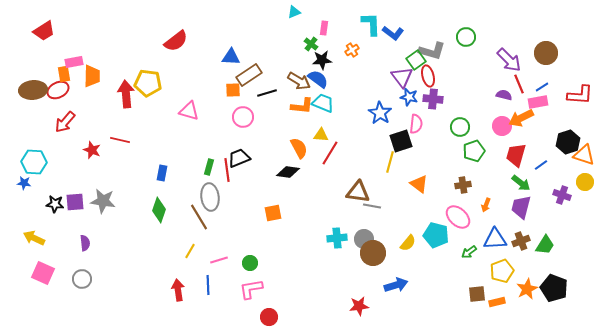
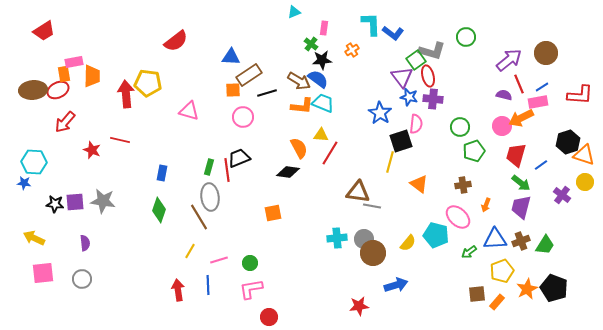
purple arrow at (509, 60): rotated 84 degrees counterclockwise
purple cross at (562, 195): rotated 18 degrees clockwise
pink square at (43, 273): rotated 30 degrees counterclockwise
orange rectangle at (497, 302): rotated 35 degrees counterclockwise
